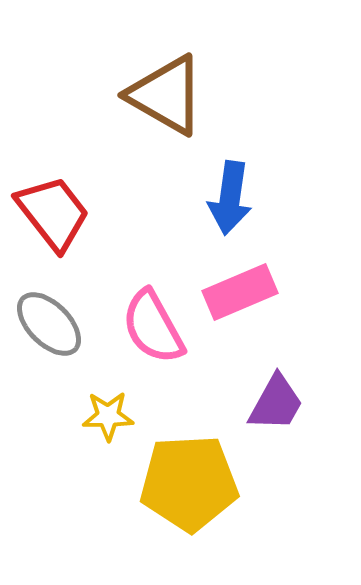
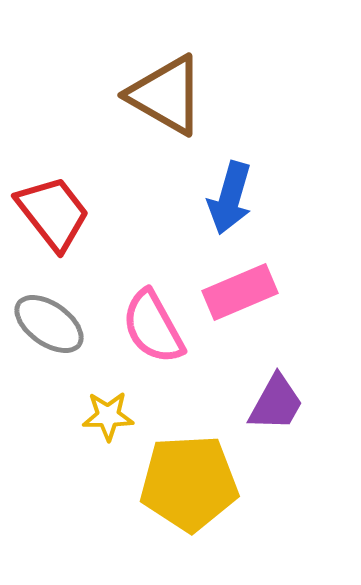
blue arrow: rotated 8 degrees clockwise
gray ellipse: rotated 10 degrees counterclockwise
